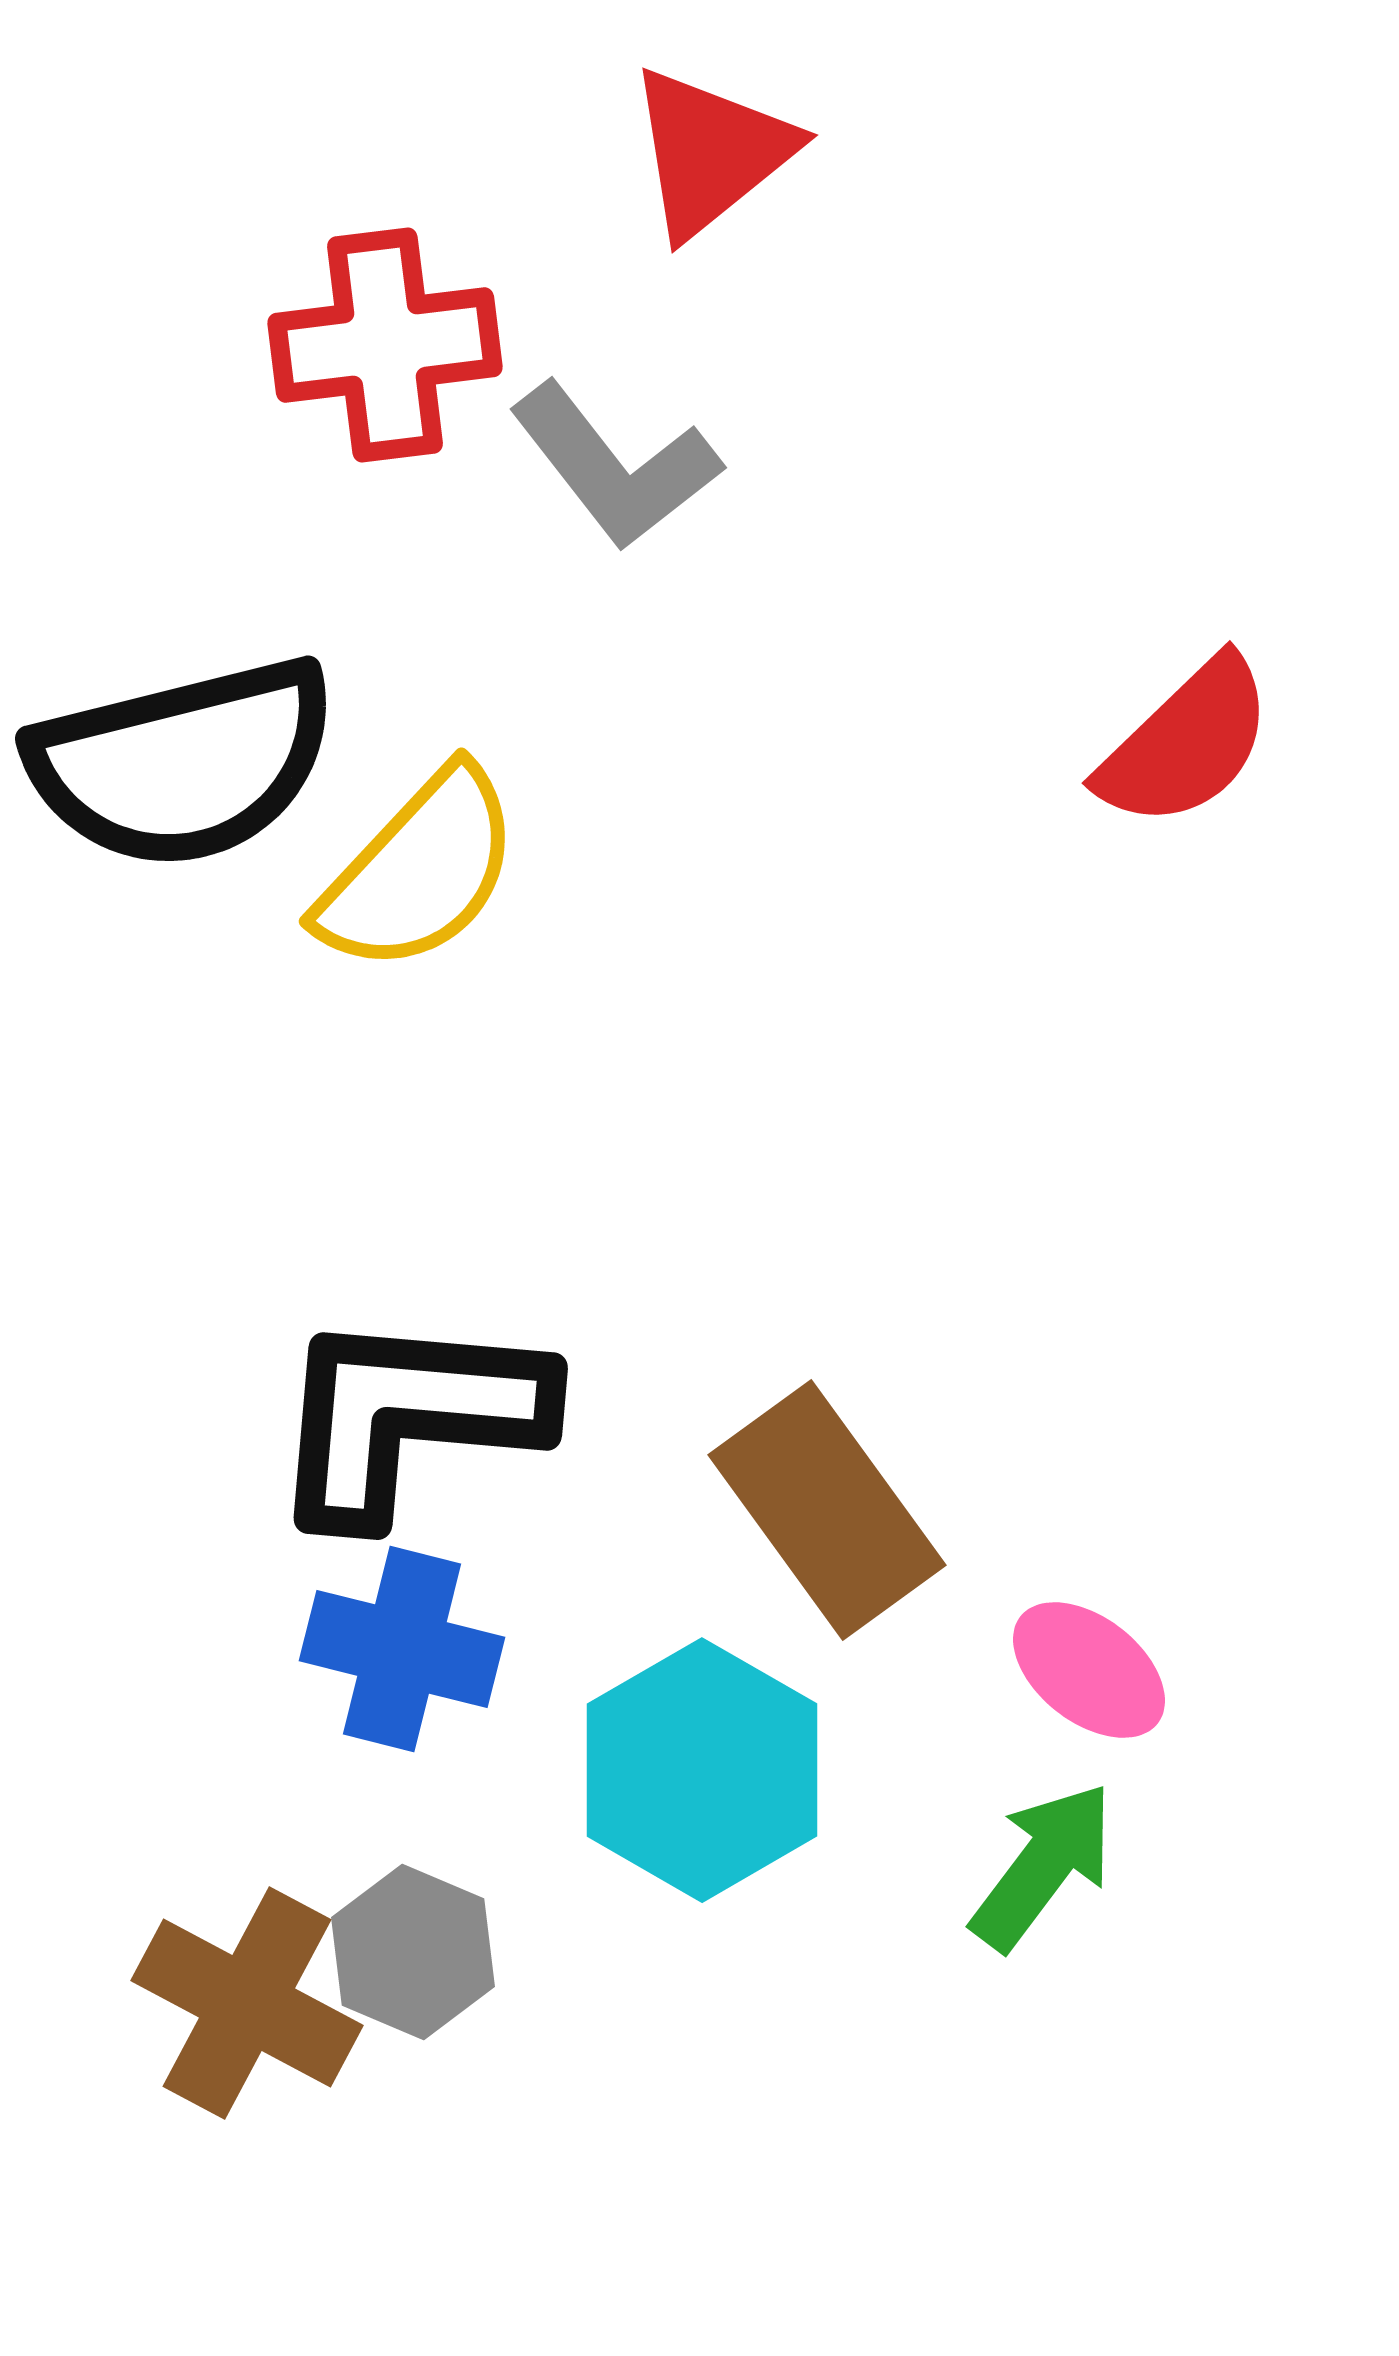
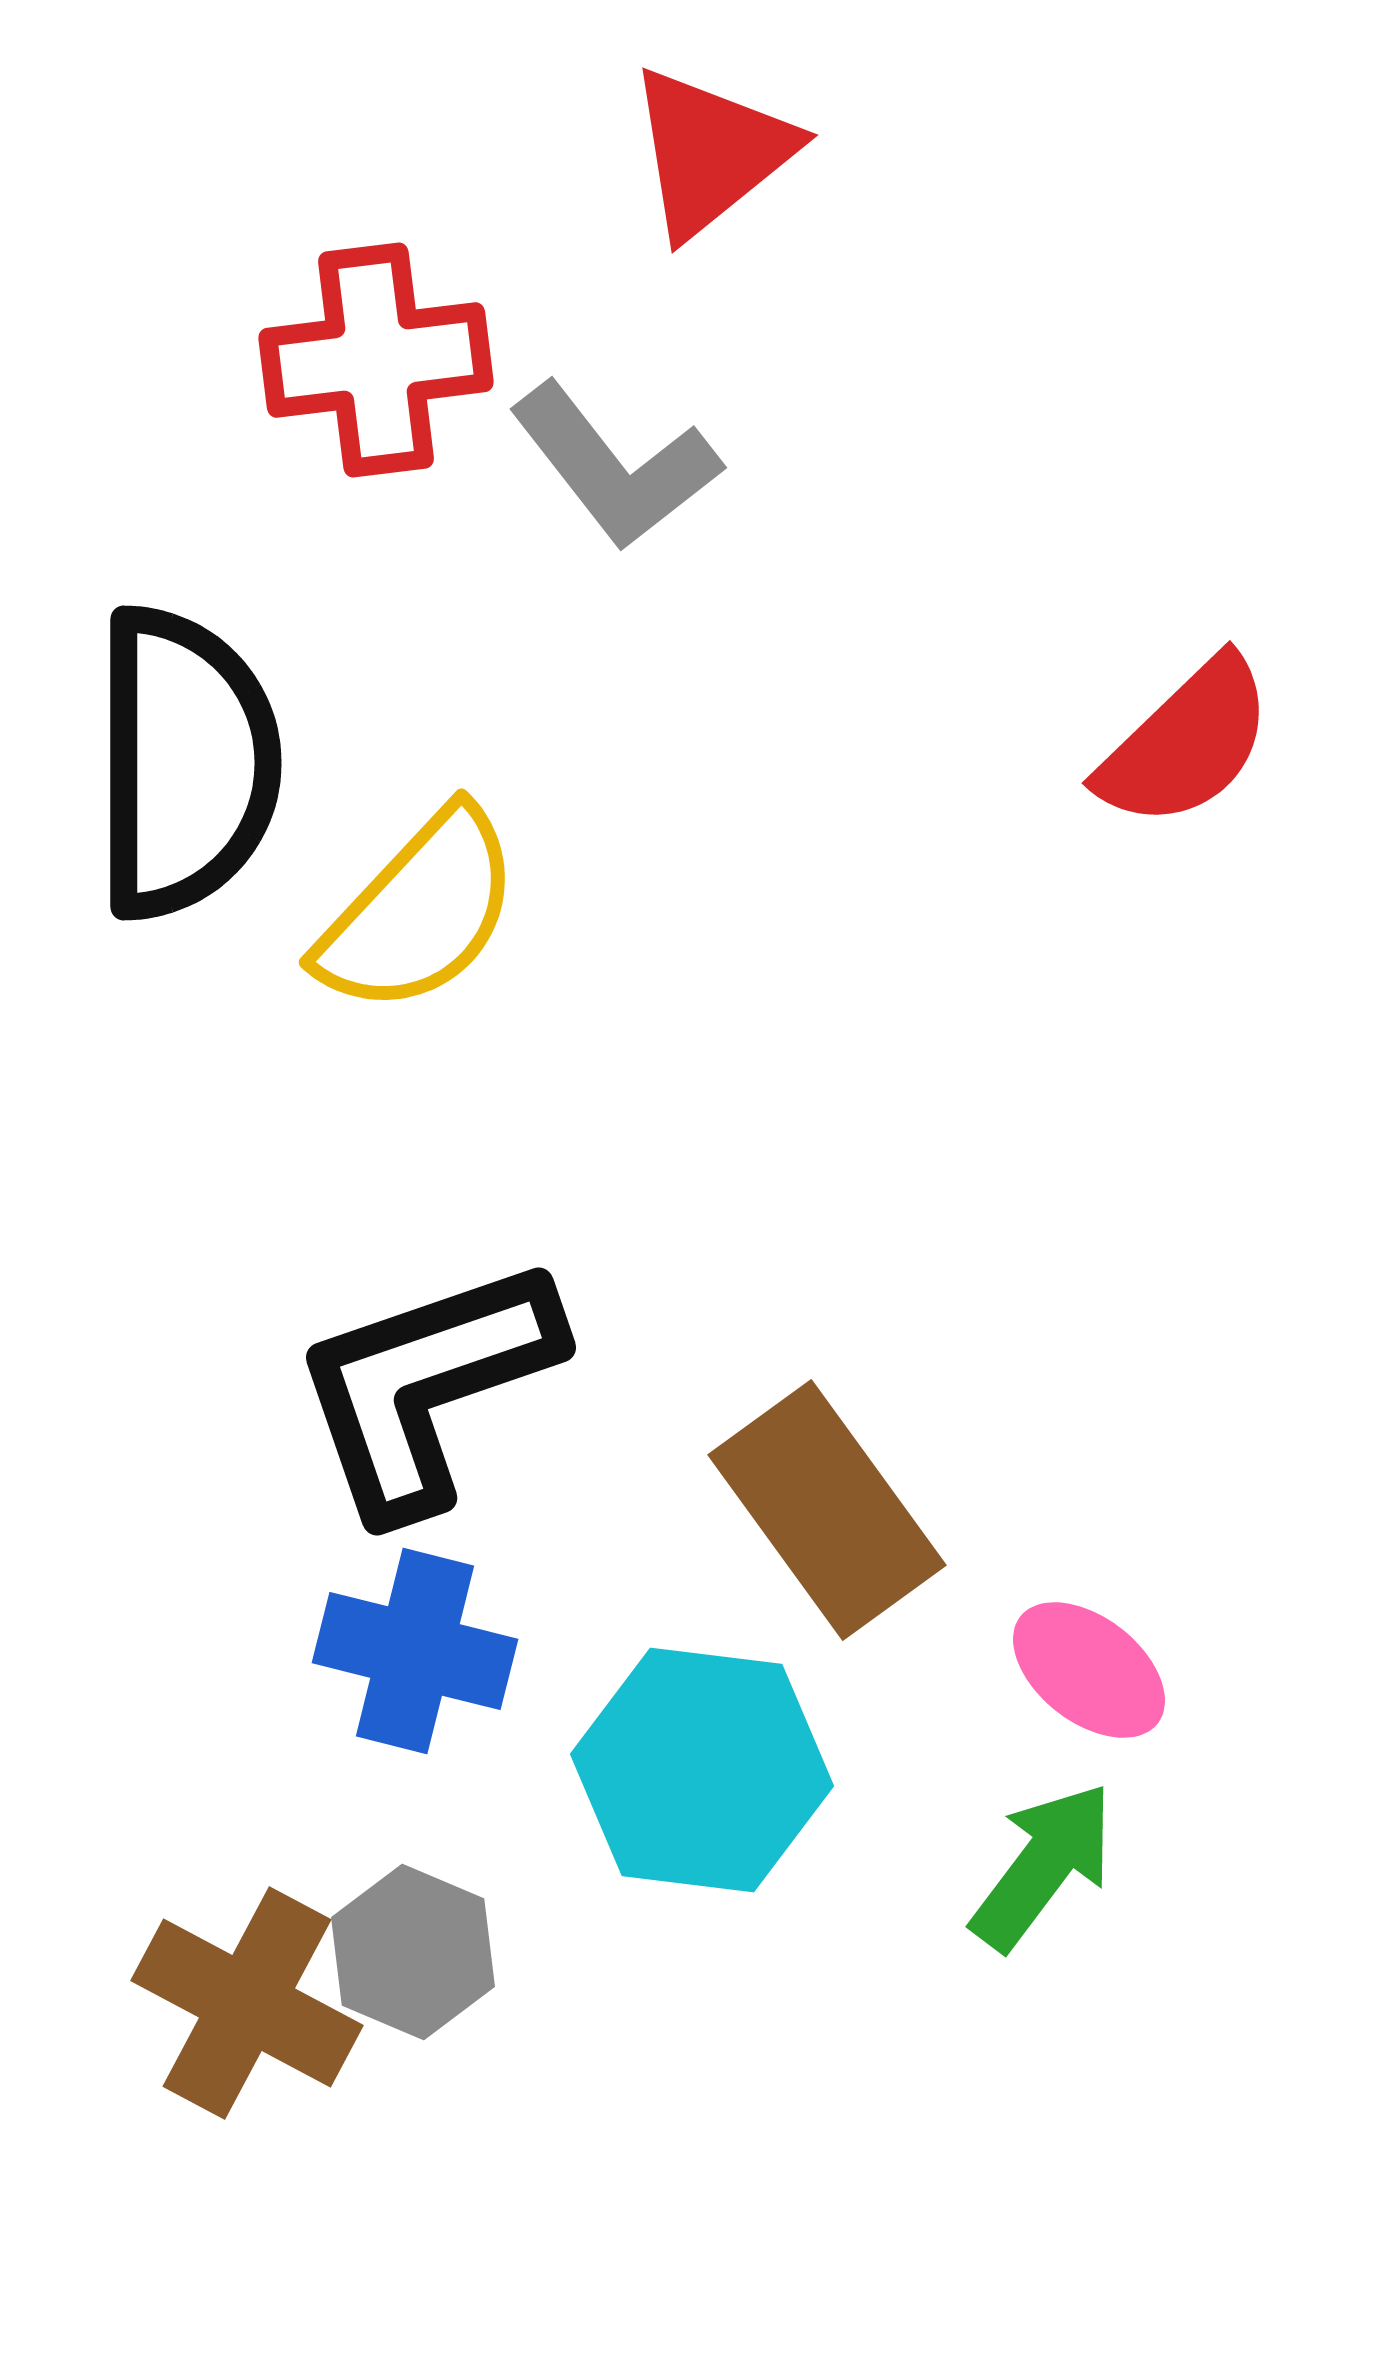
red cross: moved 9 px left, 15 px down
black semicircle: moved 2 px right; rotated 76 degrees counterclockwise
yellow semicircle: moved 41 px down
black L-shape: moved 18 px right, 30 px up; rotated 24 degrees counterclockwise
blue cross: moved 13 px right, 2 px down
cyan hexagon: rotated 23 degrees counterclockwise
